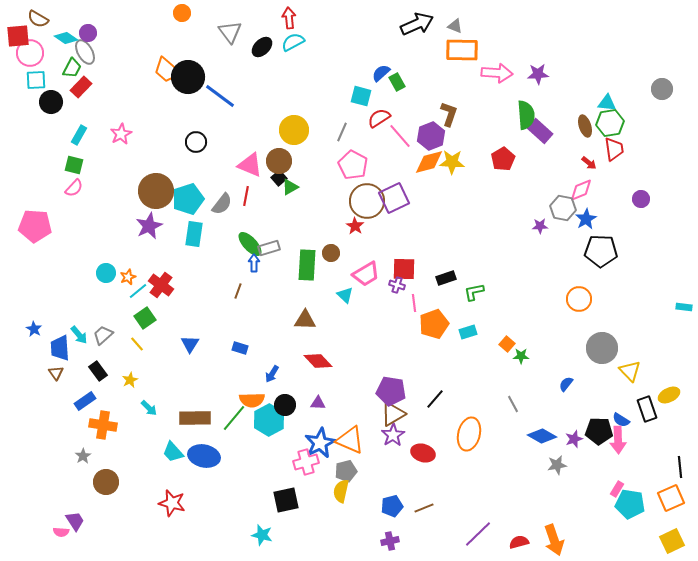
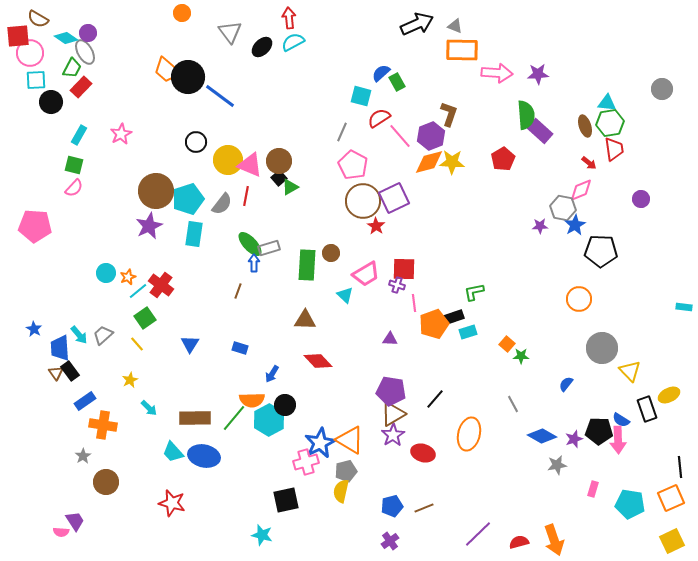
yellow circle at (294, 130): moved 66 px left, 30 px down
brown circle at (367, 201): moved 4 px left
blue star at (586, 219): moved 11 px left, 6 px down
red star at (355, 226): moved 21 px right
black rectangle at (446, 278): moved 8 px right, 39 px down
black rectangle at (98, 371): moved 28 px left
purple triangle at (318, 403): moved 72 px right, 64 px up
orange triangle at (350, 440): rotated 8 degrees clockwise
pink rectangle at (617, 489): moved 24 px left; rotated 14 degrees counterclockwise
purple cross at (390, 541): rotated 24 degrees counterclockwise
